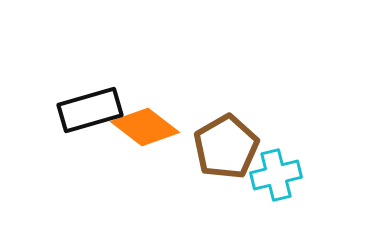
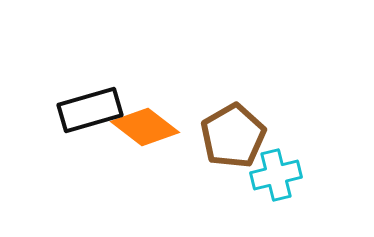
brown pentagon: moved 7 px right, 11 px up
